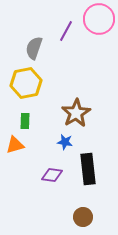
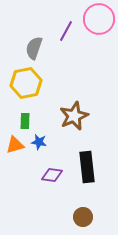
brown star: moved 2 px left, 3 px down; rotated 8 degrees clockwise
blue star: moved 26 px left
black rectangle: moved 1 px left, 2 px up
